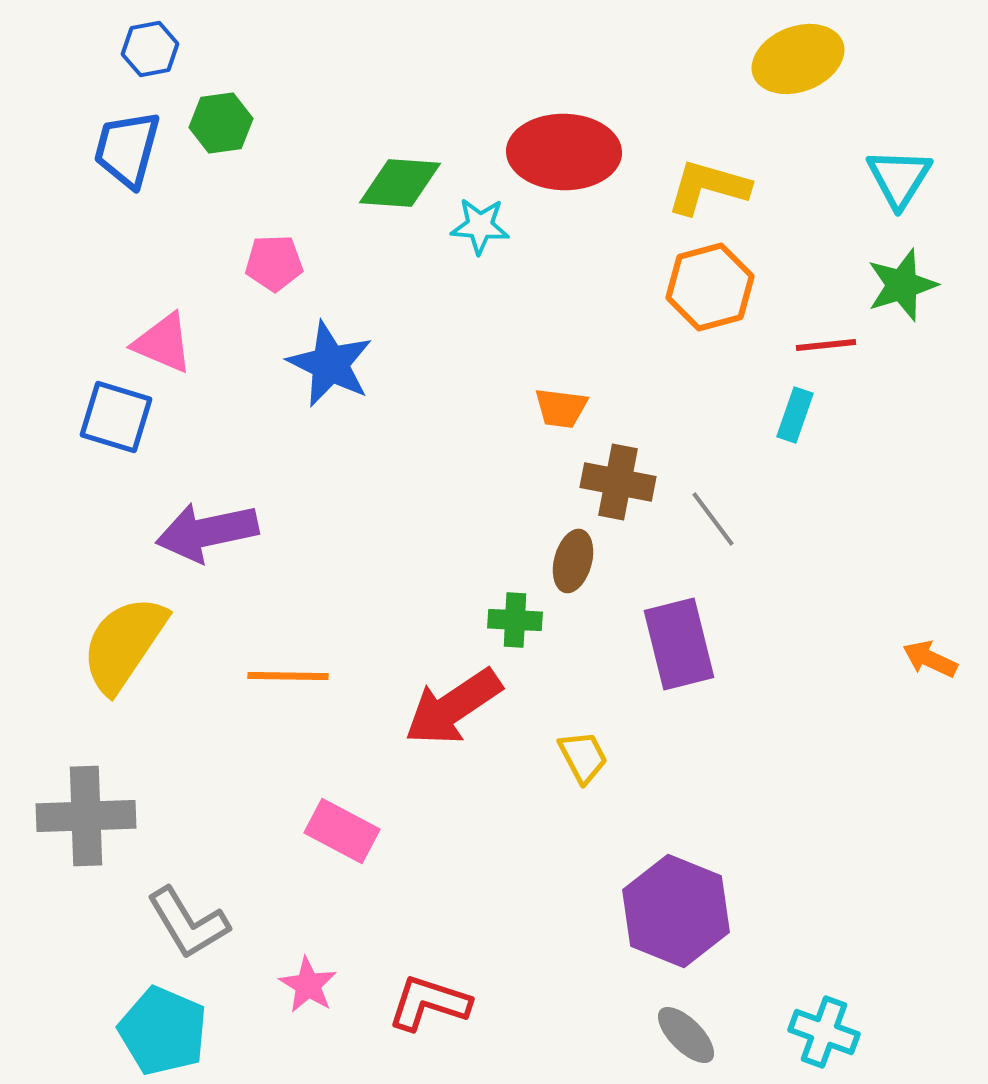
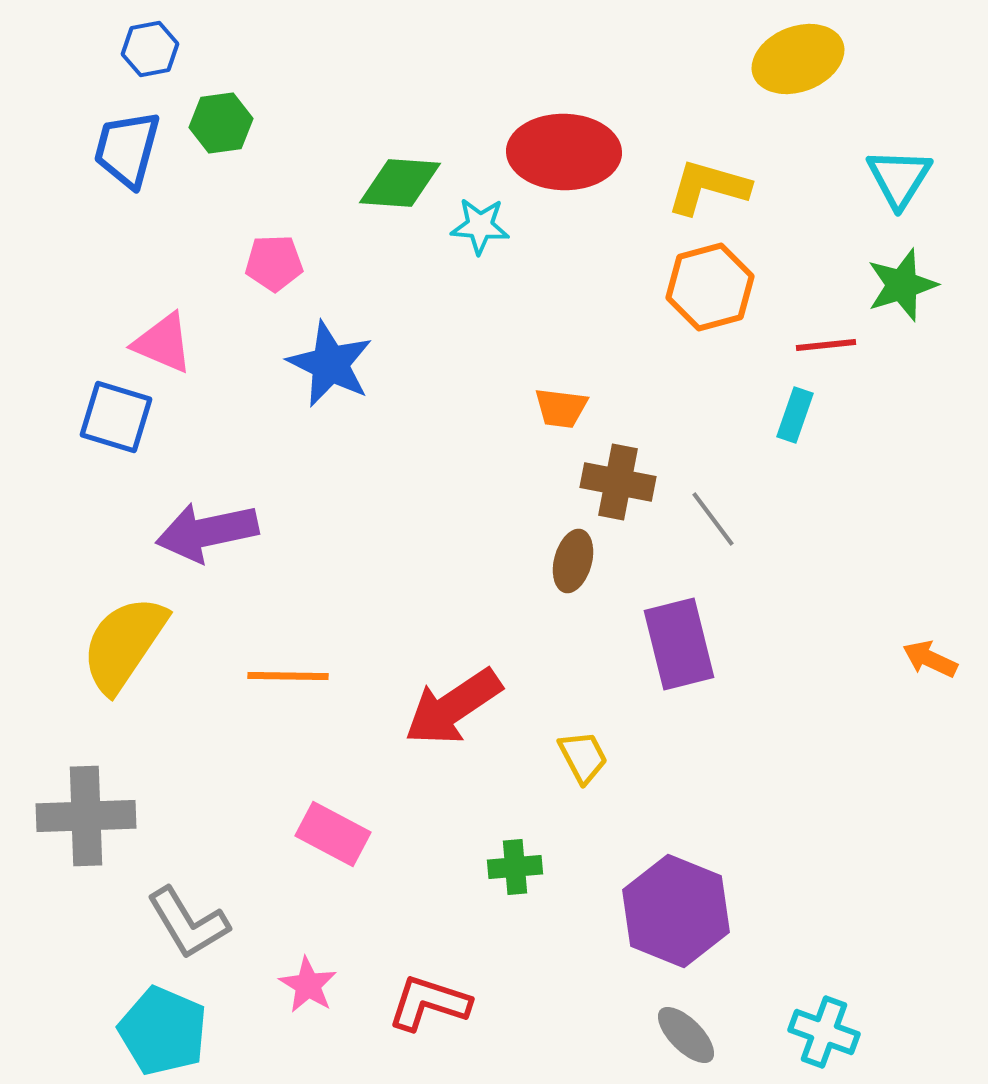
green cross: moved 247 px down; rotated 8 degrees counterclockwise
pink rectangle: moved 9 px left, 3 px down
